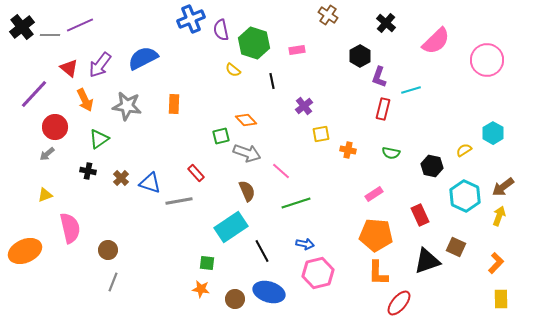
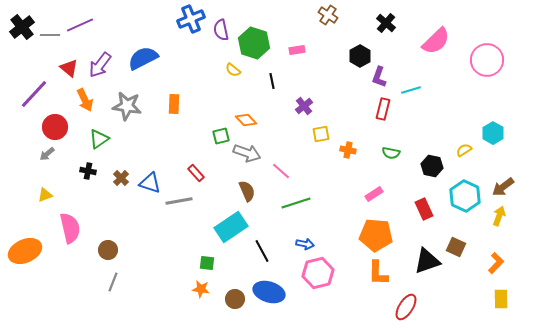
red rectangle at (420, 215): moved 4 px right, 6 px up
red ellipse at (399, 303): moved 7 px right, 4 px down; rotated 8 degrees counterclockwise
